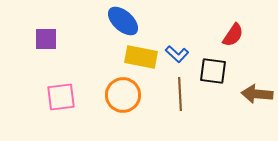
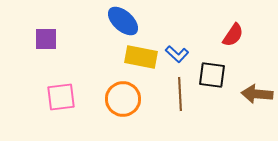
black square: moved 1 px left, 4 px down
orange circle: moved 4 px down
